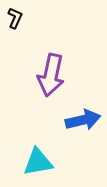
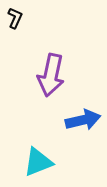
cyan triangle: rotated 12 degrees counterclockwise
